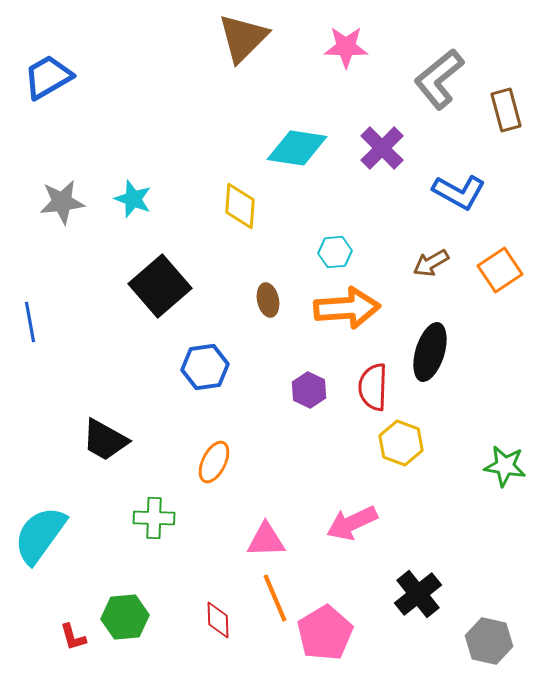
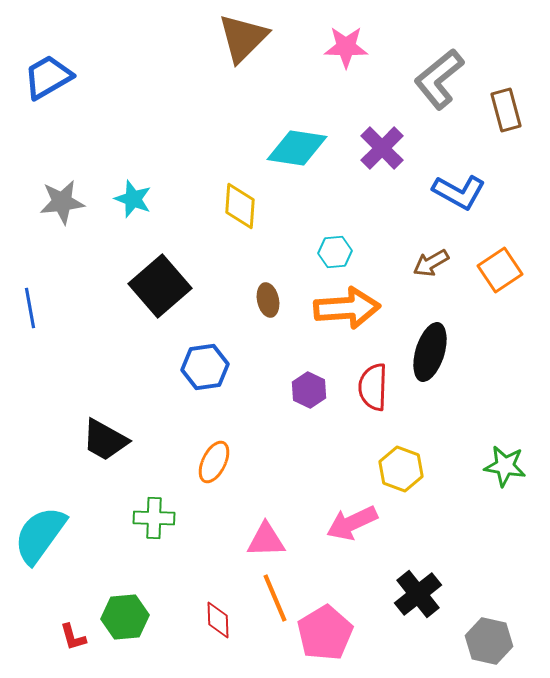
blue line: moved 14 px up
yellow hexagon: moved 26 px down
